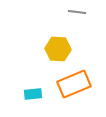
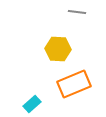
cyan rectangle: moved 1 px left, 10 px down; rotated 36 degrees counterclockwise
